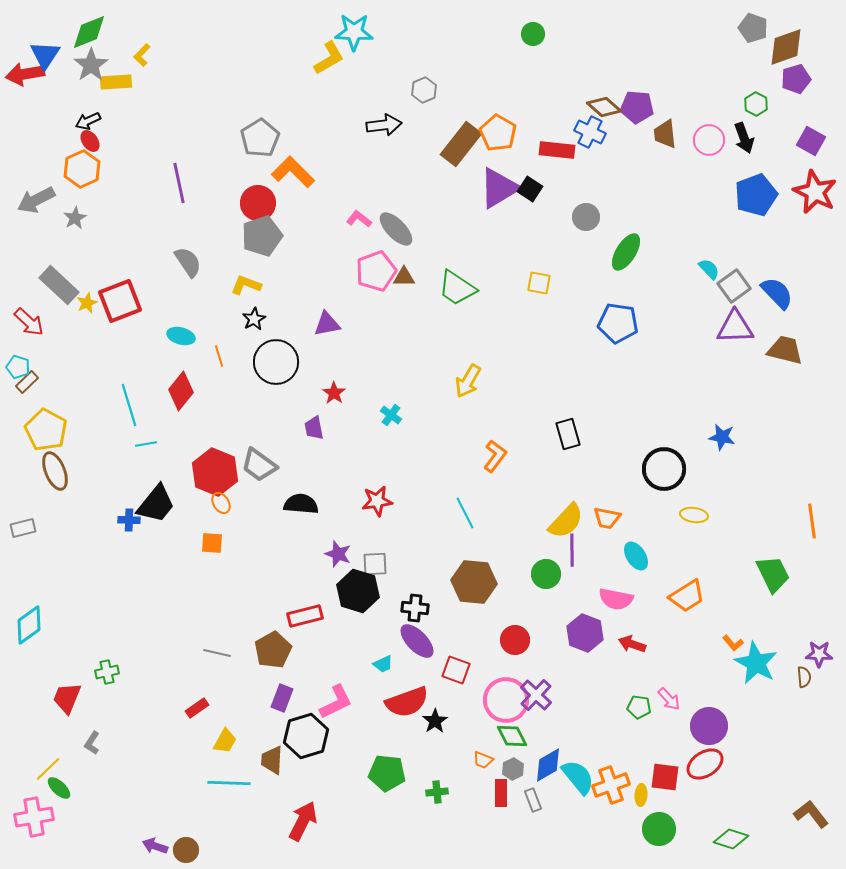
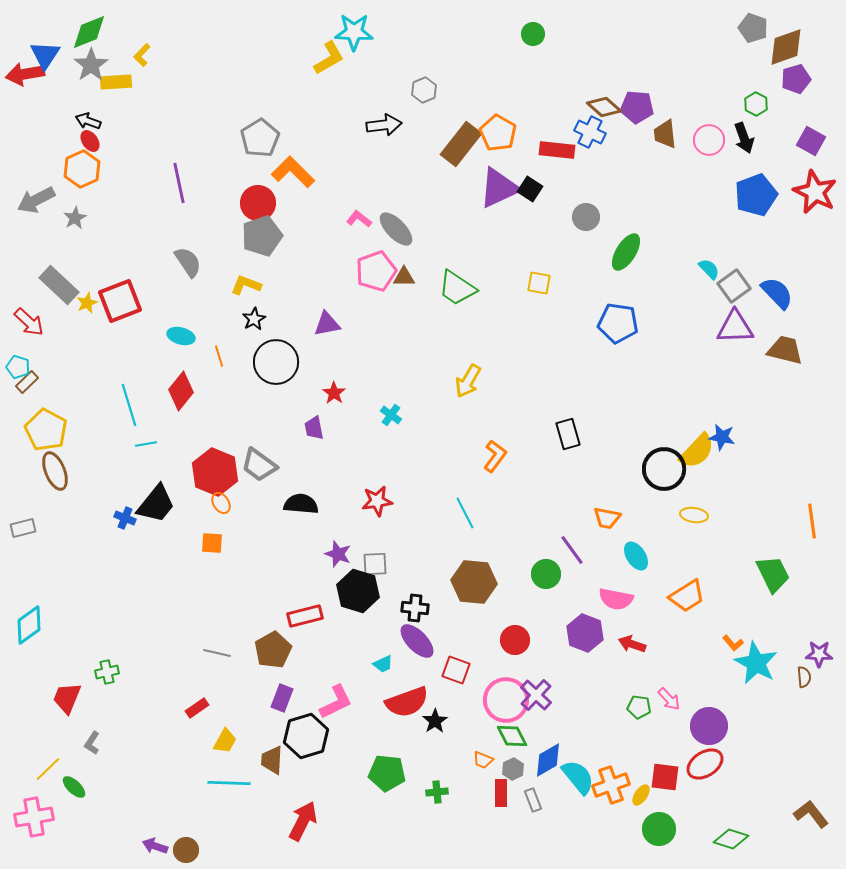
black arrow at (88, 121): rotated 45 degrees clockwise
purple triangle at (499, 188): rotated 6 degrees clockwise
blue cross at (129, 520): moved 4 px left, 2 px up; rotated 20 degrees clockwise
yellow semicircle at (566, 521): moved 131 px right, 70 px up
purple line at (572, 550): rotated 36 degrees counterclockwise
blue diamond at (548, 765): moved 5 px up
green ellipse at (59, 788): moved 15 px right, 1 px up
yellow ellipse at (641, 795): rotated 30 degrees clockwise
